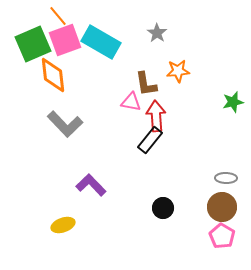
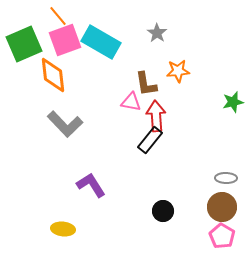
green square: moved 9 px left
purple L-shape: rotated 12 degrees clockwise
black circle: moved 3 px down
yellow ellipse: moved 4 px down; rotated 25 degrees clockwise
